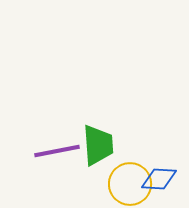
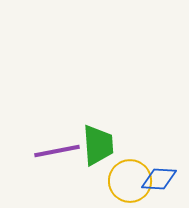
yellow circle: moved 3 px up
